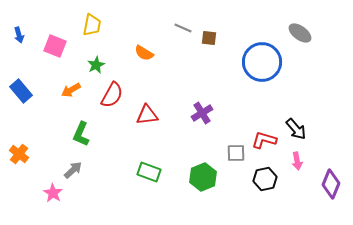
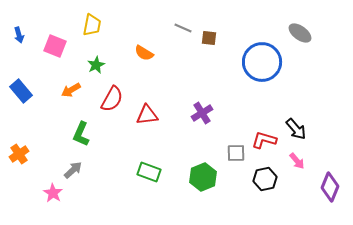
red semicircle: moved 4 px down
orange cross: rotated 18 degrees clockwise
pink arrow: rotated 30 degrees counterclockwise
purple diamond: moved 1 px left, 3 px down
